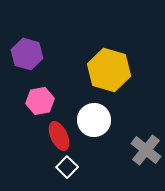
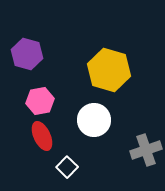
red ellipse: moved 17 px left
gray cross: rotated 32 degrees clockwise
